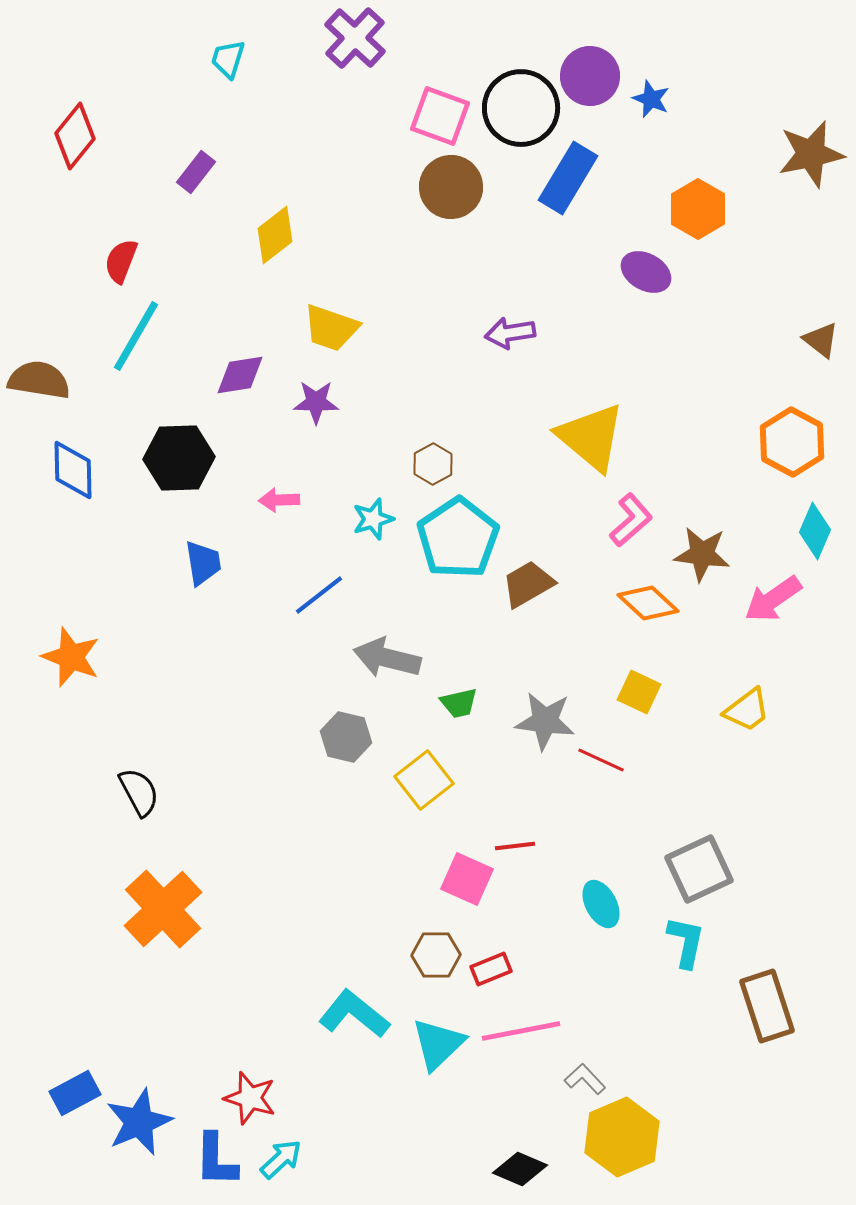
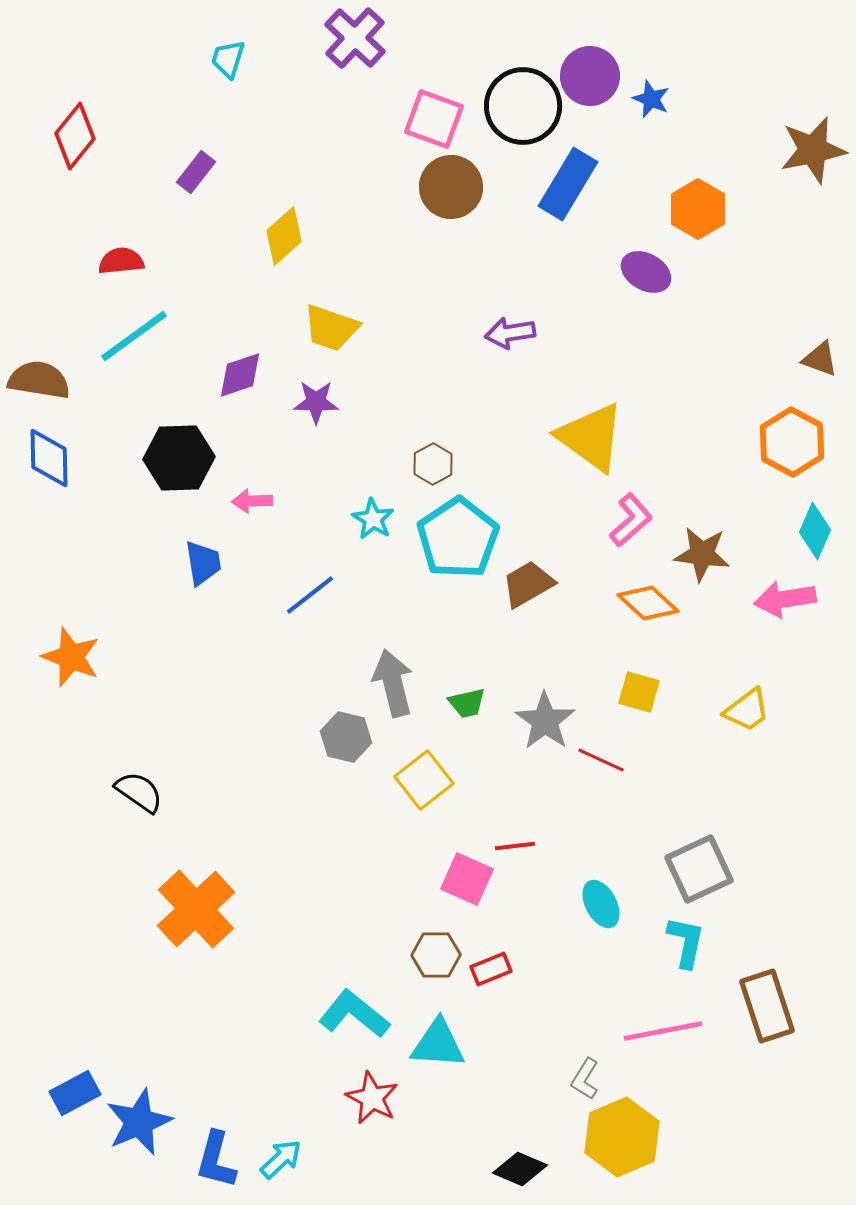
black circle at (521, 108): moved 2 px right, 2 px up
pink square at (440, 116): moved 6 px left, 3 px down
brown star at (811, 154): moved 2 px right, 4 px up
blue rectangle at (568, 178): moved 6 px down
yellow diamond at (275, 235): moved 9 px right, 1 px down; rotated 4 degrees counterclockwise
red semicircle at (121, 261): rotated 63 degrees clockwise
cyan line at (136, 336): moved 2 px left; rotated 24 degrees clockwise
brown triangle at (821, 340): moved 1 px left, 19 px down; rotated 18 degrees counterclockwise
purple diamond at (240, 375): rotated 10 degrees counterclockwise
yellow triangle at (591, 437): rotated 4 degrees counterclockwise
blue diamond at (73, 470): moved 24 px left, 12 px up
pink arrow at (279, 500): moved 27 px left, 1 px down
cyan star at (373, 519): rotated 24 degrees counterclockwise
blue line at (319, 595): moved 9 px left
pink arrow at (773, 599): moved 12 px right; rotated 26 degrees clockwise
gray arrow at (387, 658): moved 6 px right, 25 px down; rotated 62 degrees clockwise
yellow square at (639, 692): rotated 9 degrees counterclockwise
green trapezoid at (459, 703): moved 8 px right
gray star at (545, 721): rotated 28 degrees clockwise
black semicircle at (139, 792): rotated 27 degrees counterclockwise
orange cross at (163, 909): moved 33 px right
pink line at (521, 1031): moved 142 px right
cyan triangle at (438, 1044): rotated 48 degrees clockwise
gray L-shape at (585, 1079): rotated 105 degrees counterclockwise
red star at (250, 1098): moved 122 px right; rotated 10 degrees clockwise
blue L-shape at (216, 1160): rotated 14 degrees clockwise
